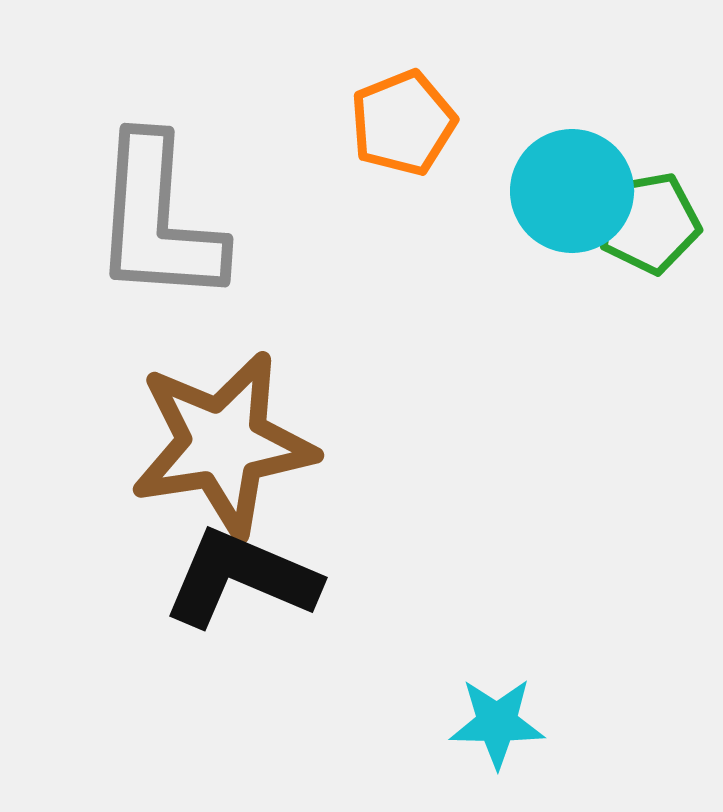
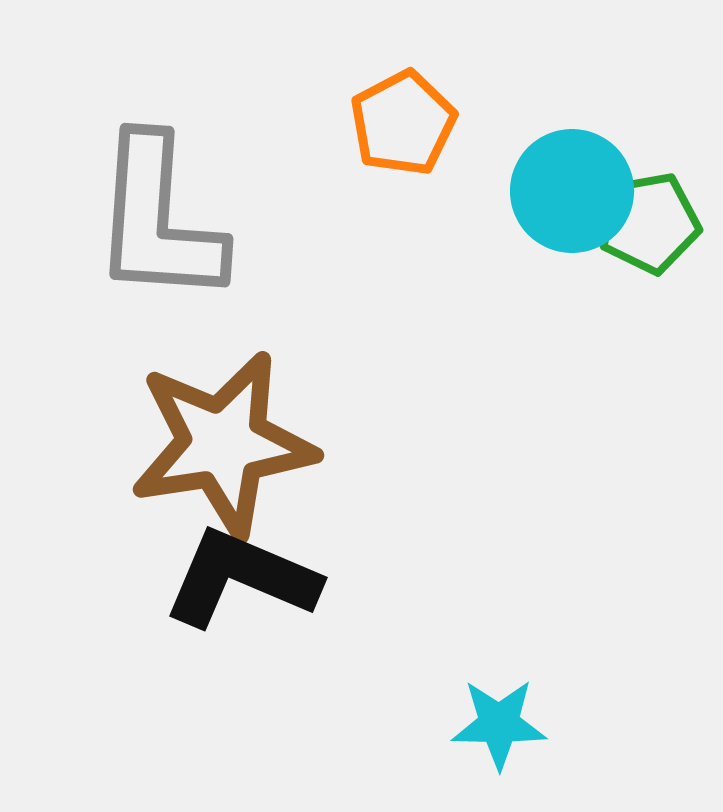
orange pentagon: rotated 6 degrees counterclockwise
cyan star: moved 2 px right, 1 px down
